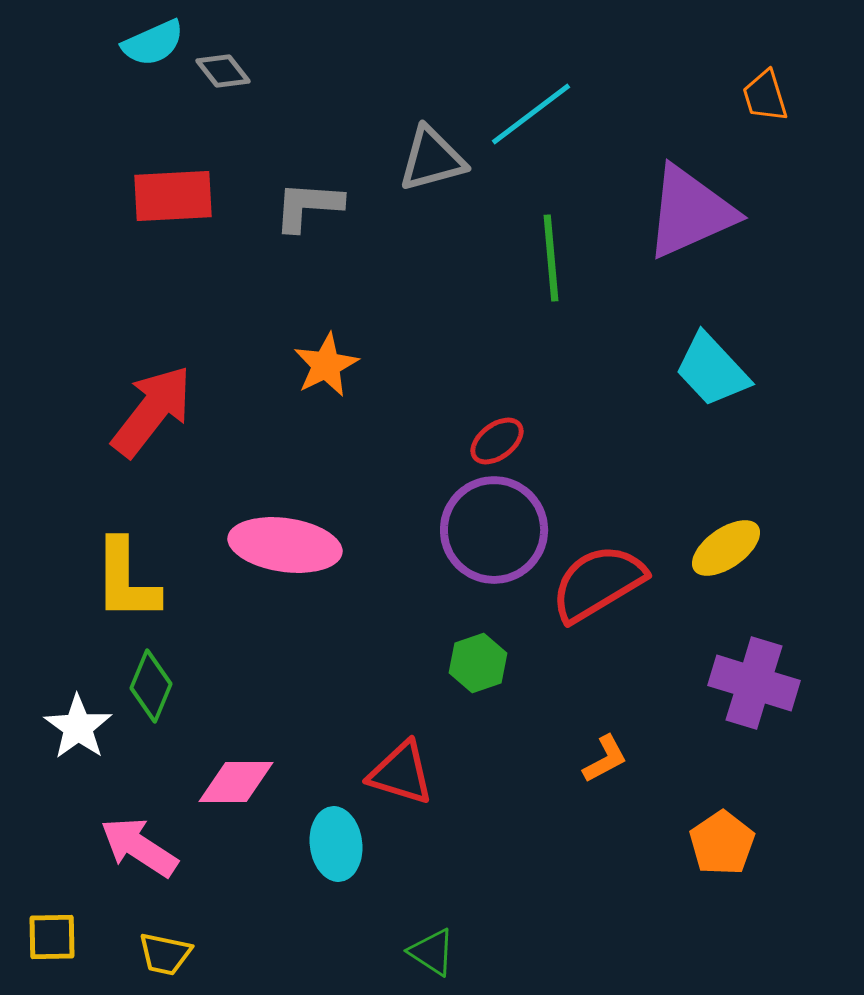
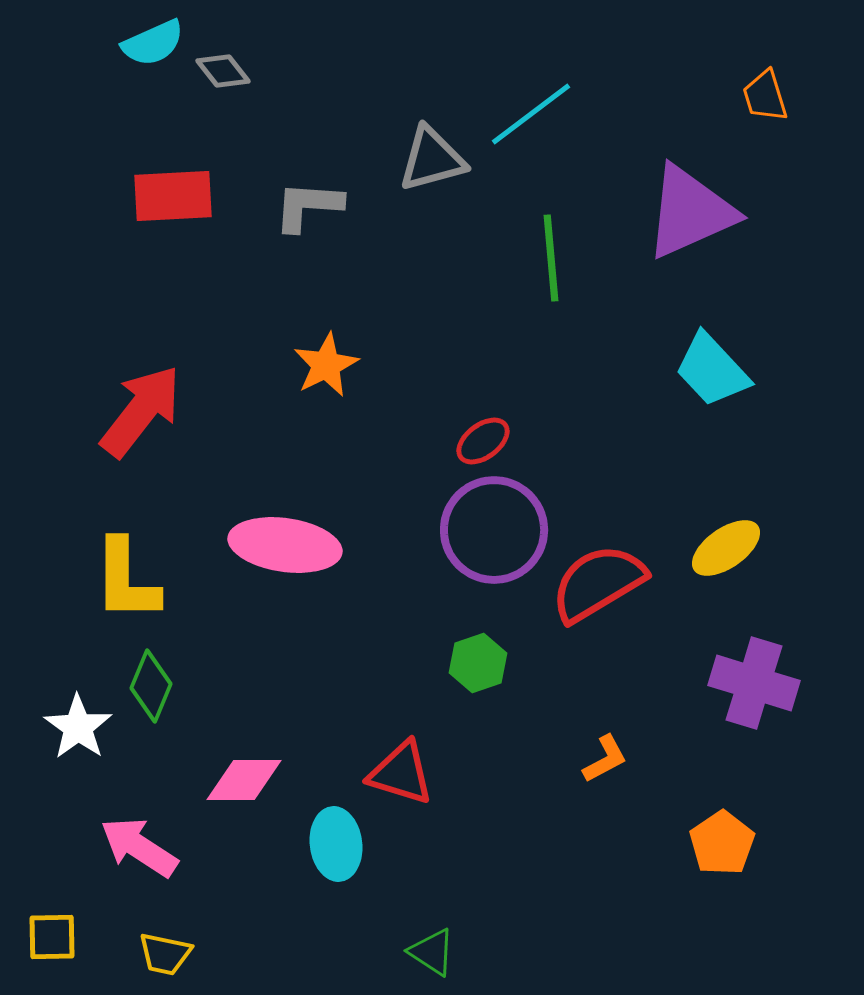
red arrow: moved 11 px left
red ellipse: moved 14 px left
pink diamond: moved 8 px right, 2 px up
